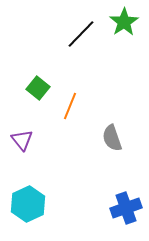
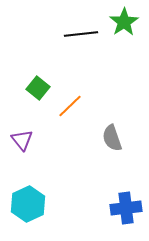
black line: rotated 40 degrees clockwise
orange line: rotated 24 degrees clockwise
blue cross: rotated 12 degrees clockwise
